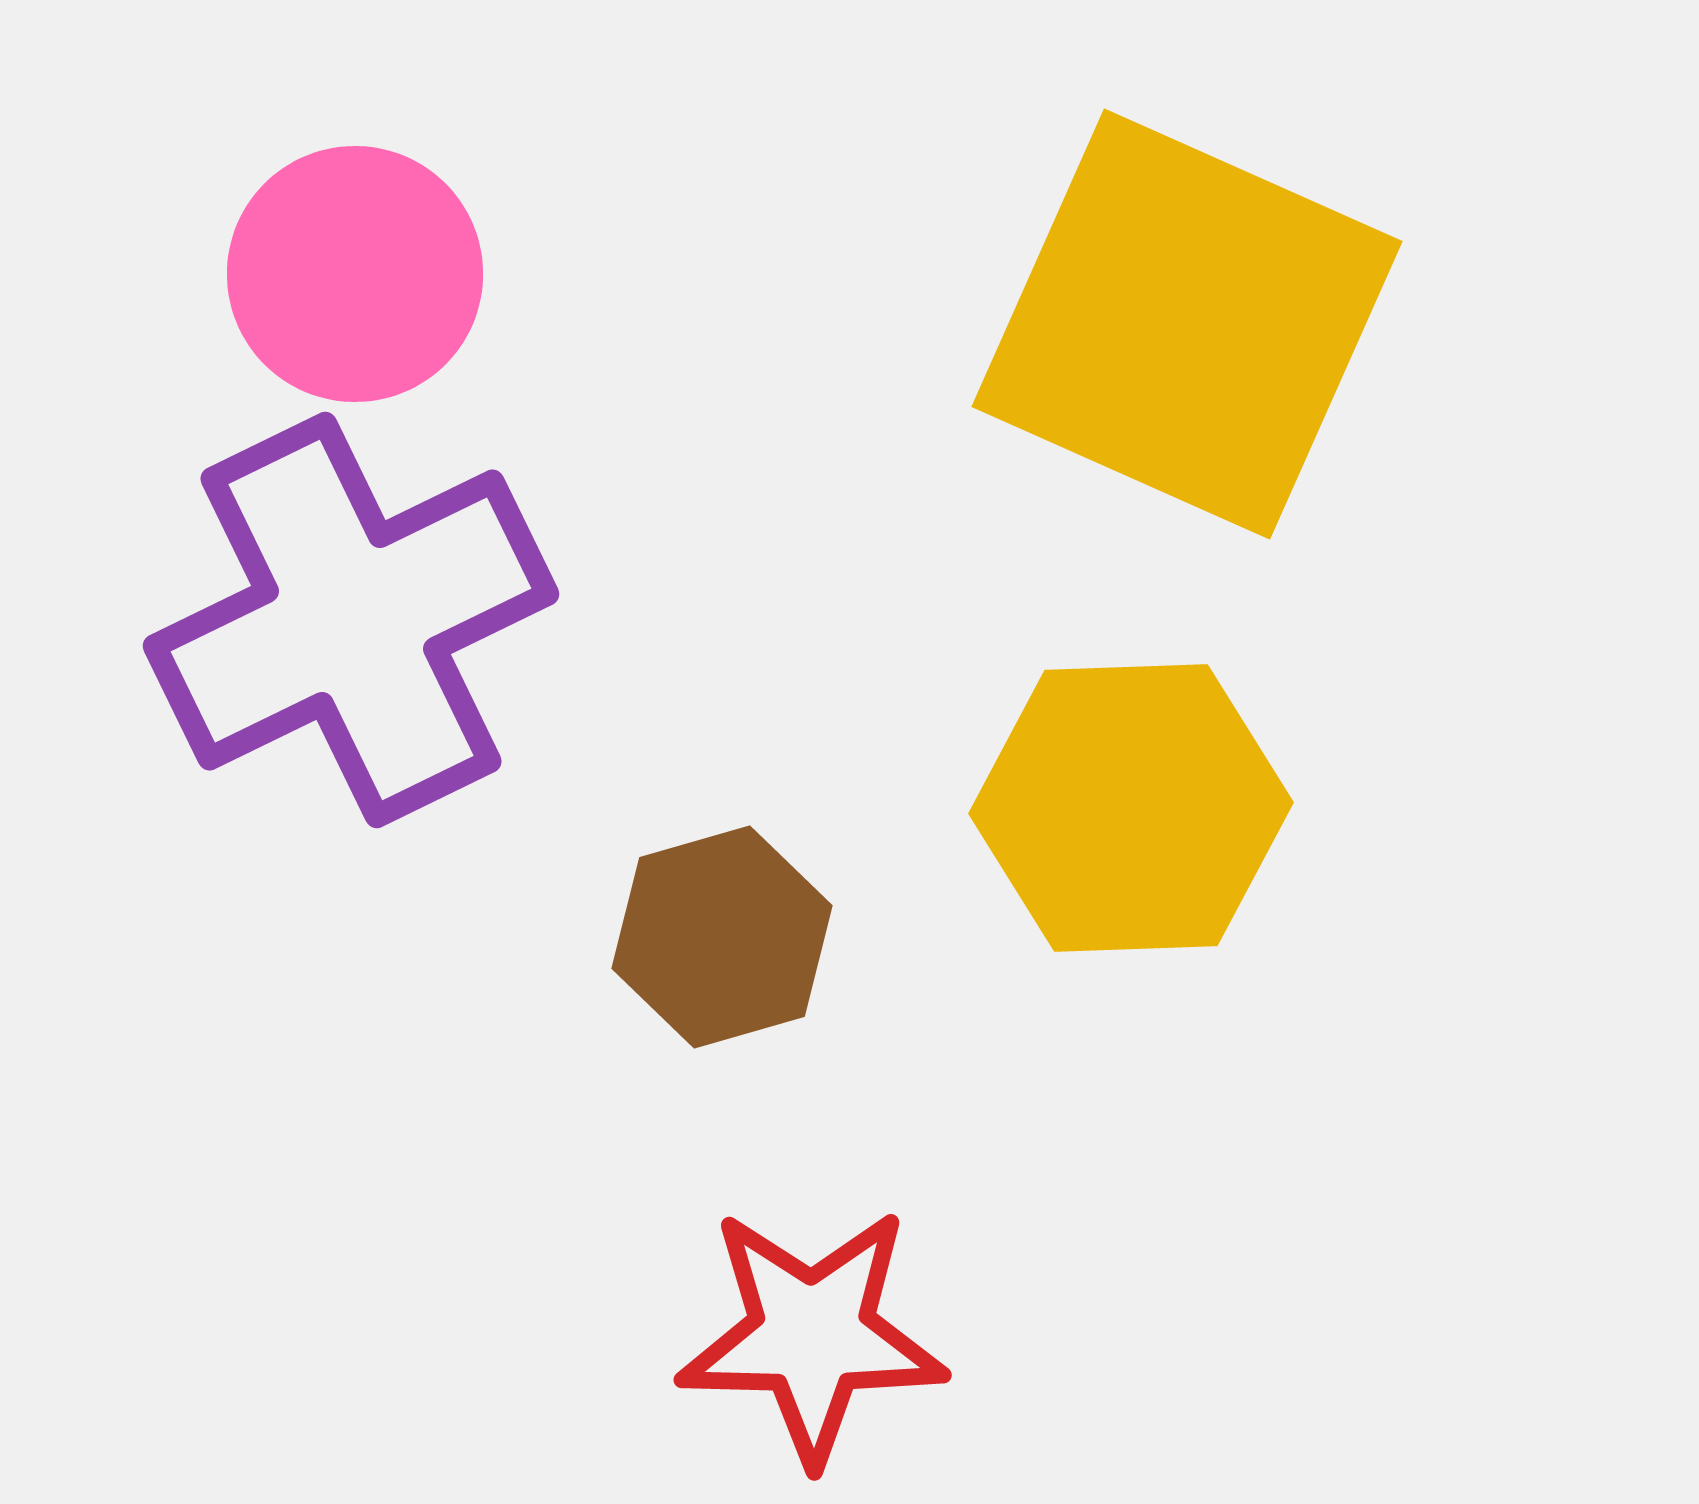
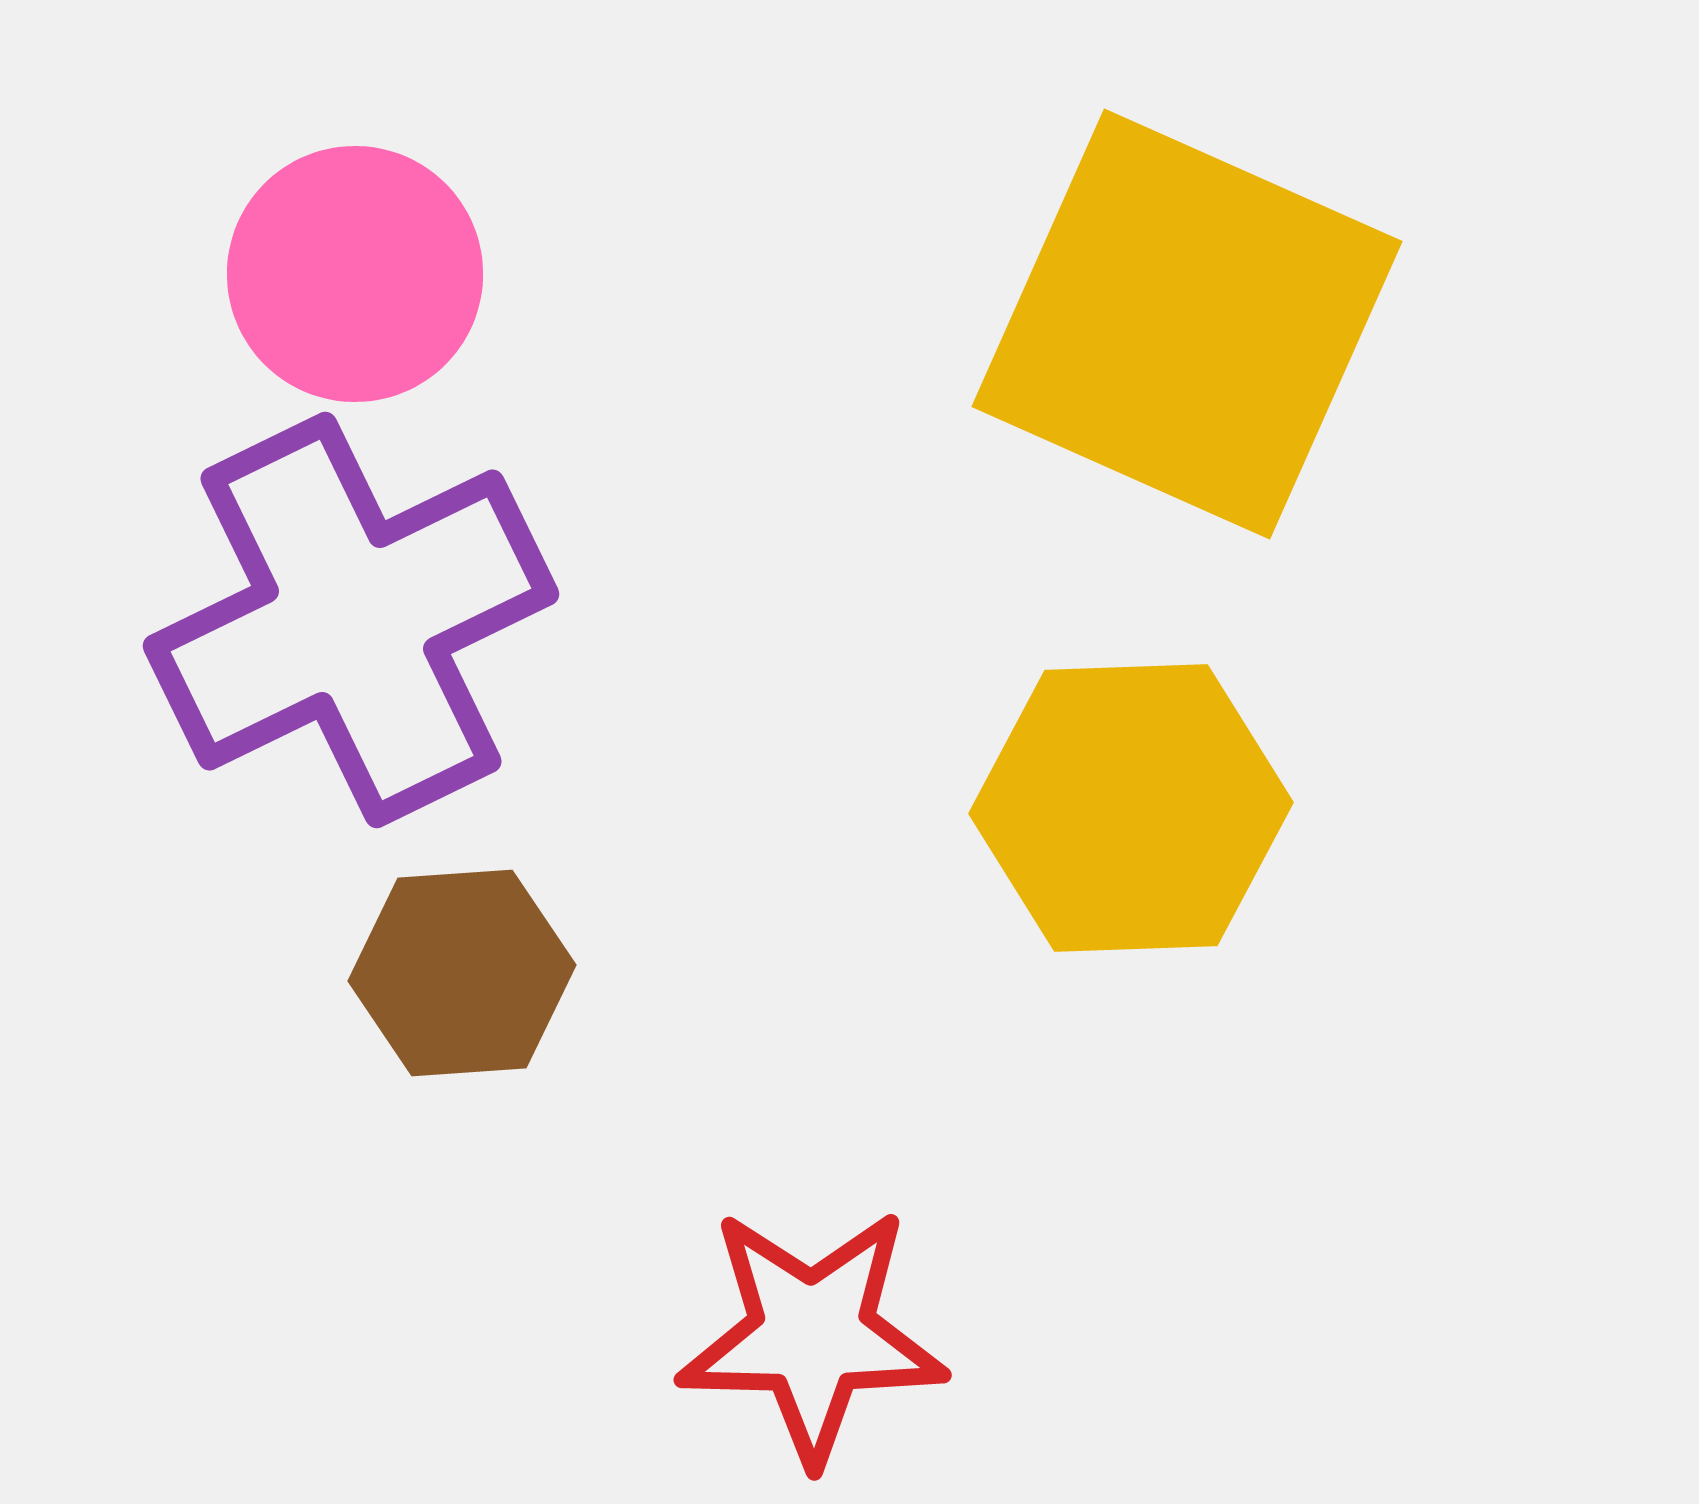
brown hexagon: moved 260 px left, 36 px down; rotated 12 degrees clockwise
